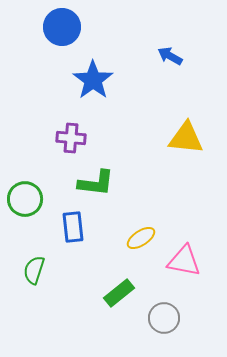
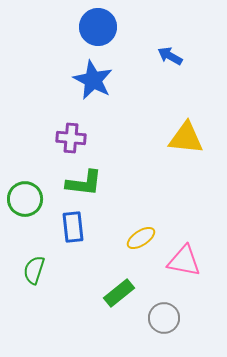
blue circle: moved 36 px right
blue star: rotated 9 degrees counterclockwise
green L-shape: moved 12 px left
